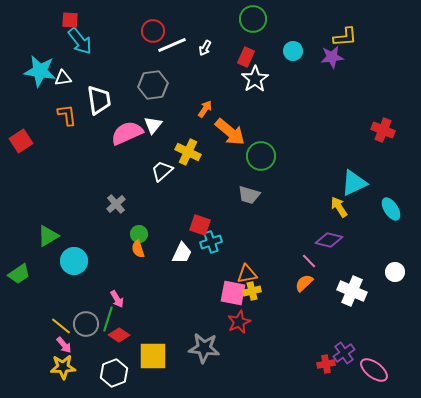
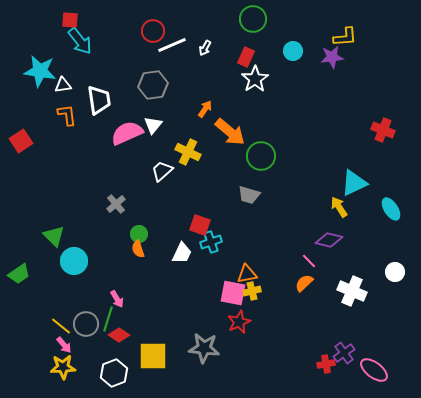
white triangle at (63, 78): moved 7 px down
green triangle at (48, 236): moved 6 px right; rotated 45 degrees counterclockwise
